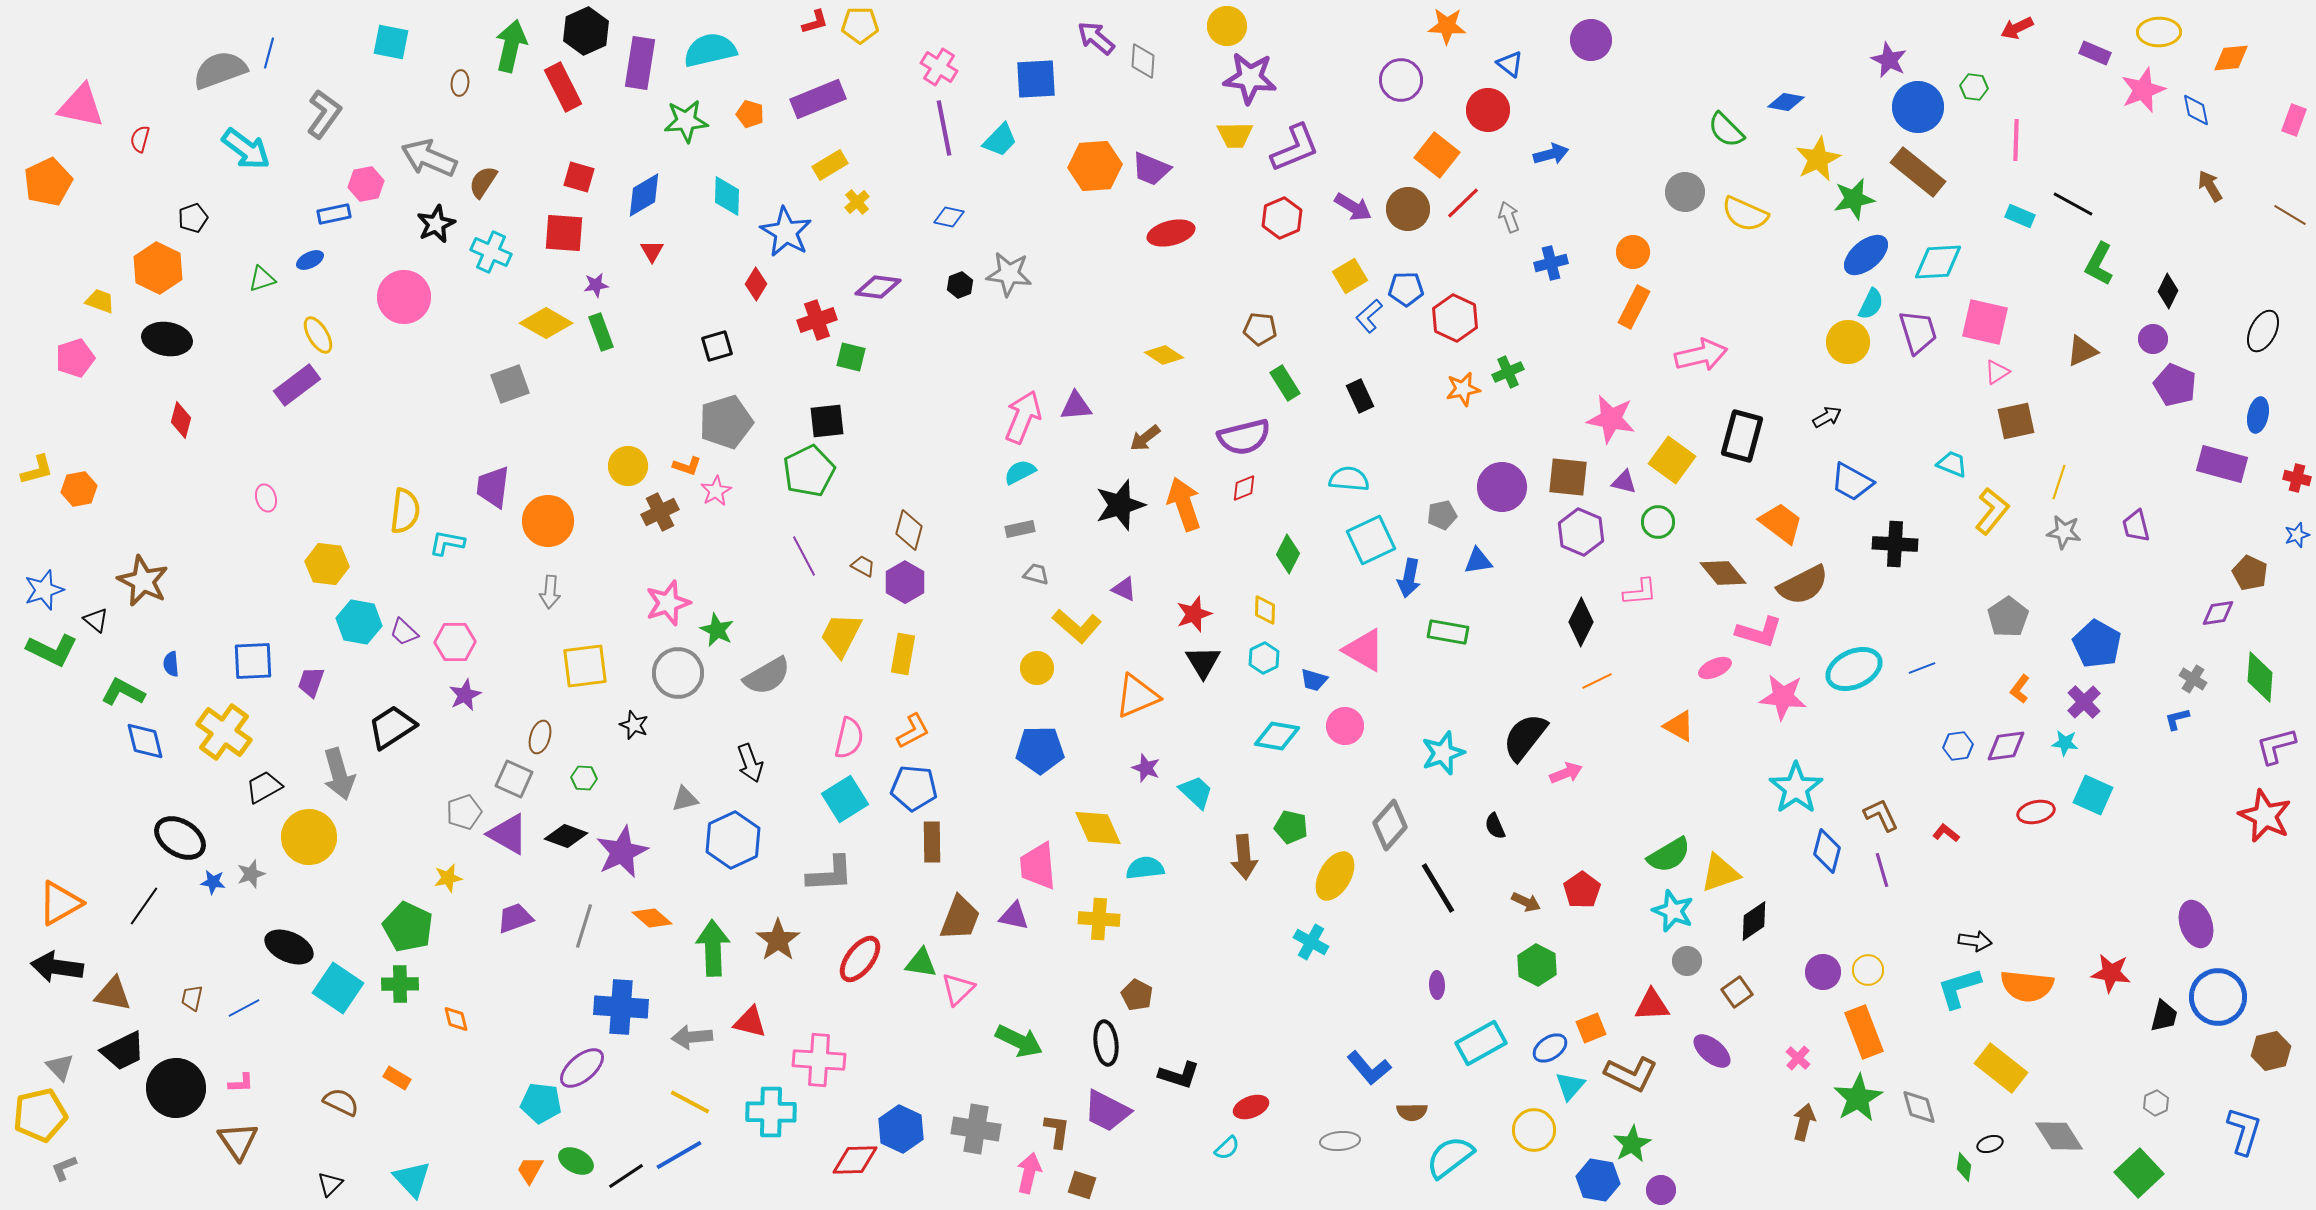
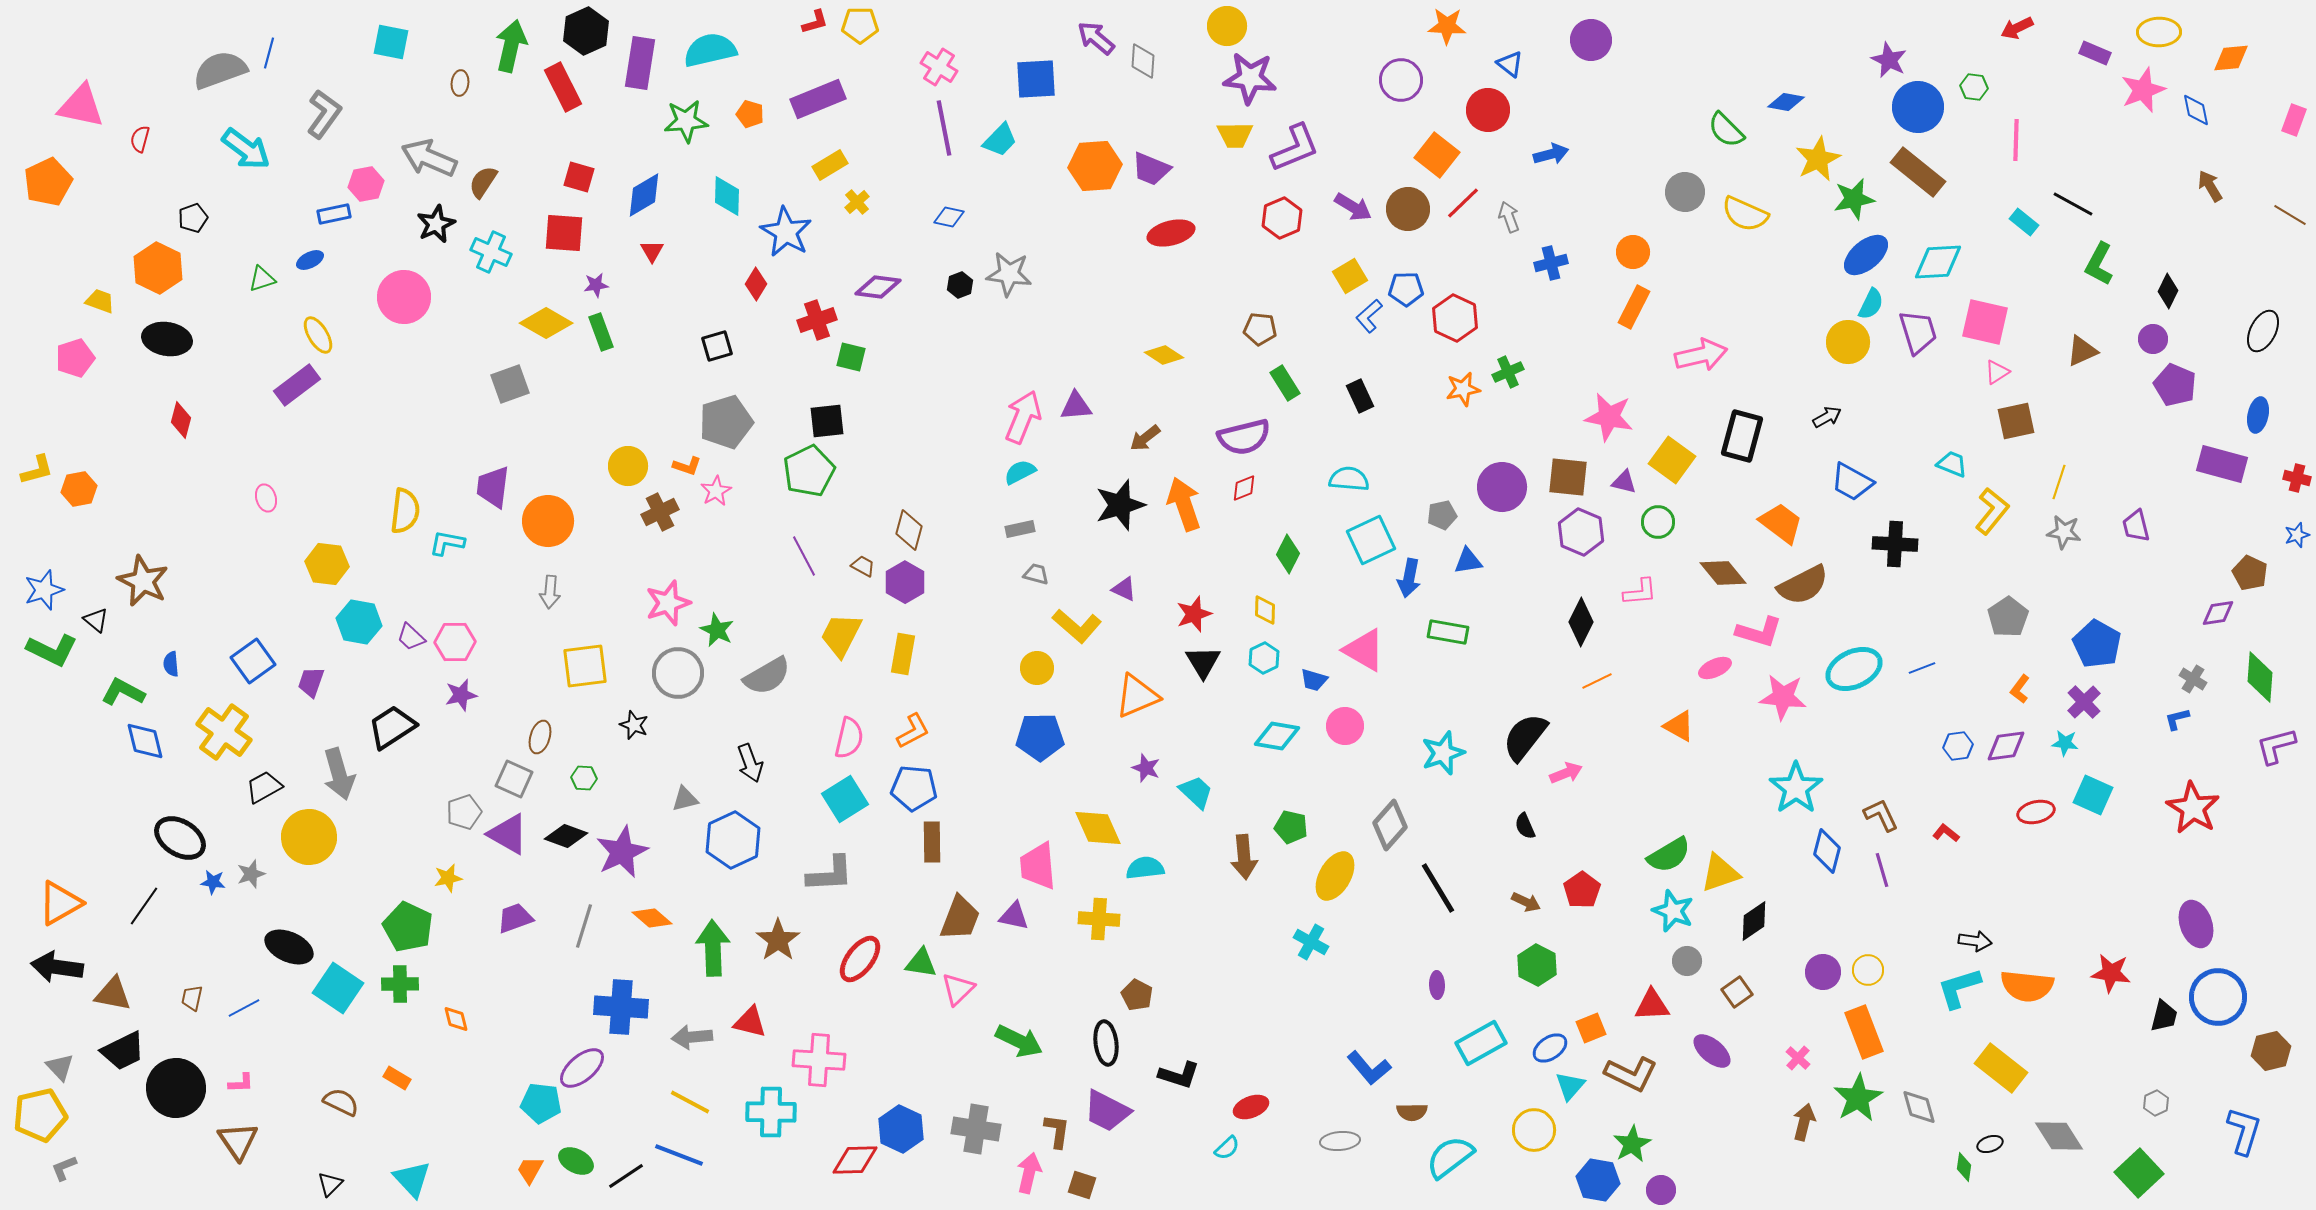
cyan rectangle at (2020, 216): moved 4 px right, 6 px down; rotated 16 degrees clockwise
pink star at (1611, 419): moved 2 px left, 2 px up
blue triangle at (1478, 561): moved 10 px left
purple trapezoid at (404, 632): moved 7 px right, 5 px down
blue square at (253, 661): rotated 33 degrees counterclockwise
purple star at (465, 695): moved 4 px left; rotated 12 degrees clockwise
blue pentagon at (1040, 750): moved 13 px up
red star at (2265, 816): moved 72 px left, 8 px up; rotated 6 degrees clockwise
black semicircle at (1495, 826): moved 30 px right
blue line at (679, 1155): rotated 51 degrees clockwise
